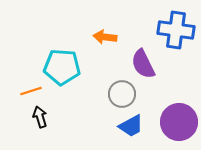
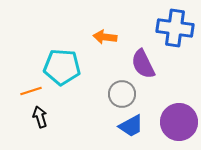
blue cross: moved 1 px left, 2 px up
